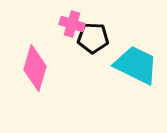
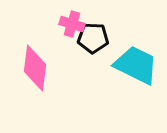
pink diamond: rotated 9 degrees counterclockwise
